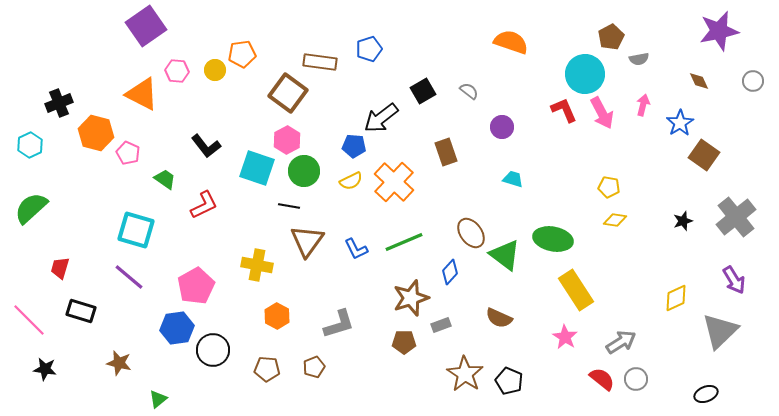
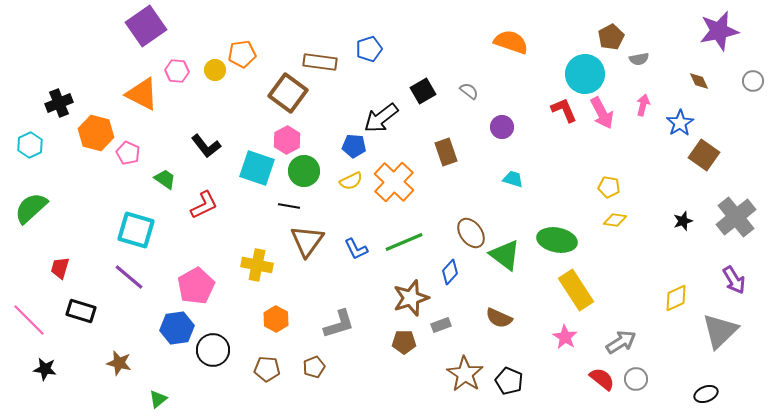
green ellipse at (553, 239): moved 4 px right, 1 px down
orange hexagon at (277, 316): moved 1 px left, 3 px down
